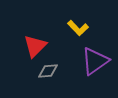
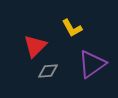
yellow L-shape: moved 6 px left; rotated 15 degrees clockwise
purple triangle: moved 3 px left, 3 px down
